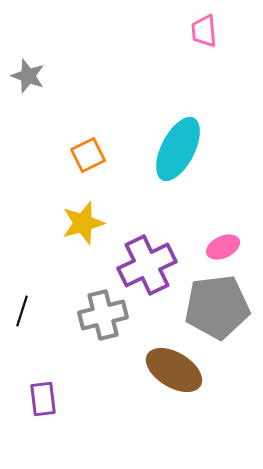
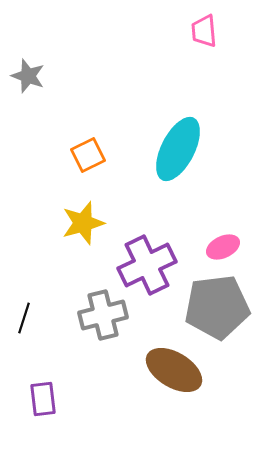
black line: moved 2 px right, 7 px down
